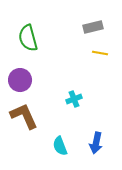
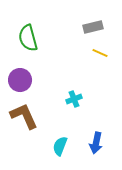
yellow line: rotated 14 degrees clockwise
cyan semicircle: rotated 42 degrees clockwise
